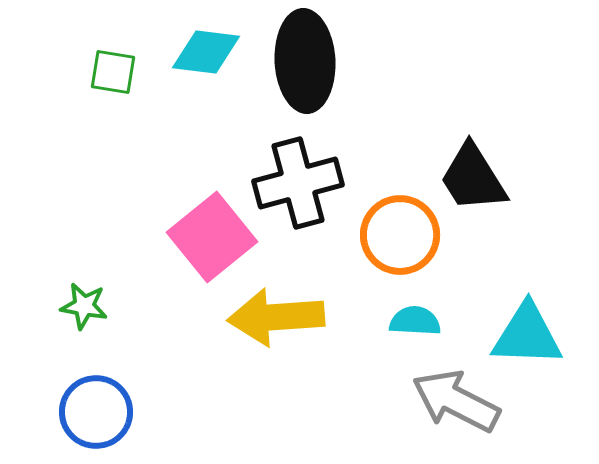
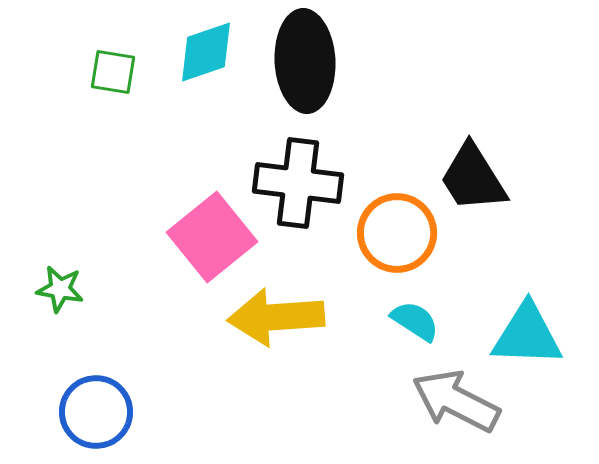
cyan diamond: rotated 26 degrees counterclockwise
black cross: rotated 22 degrees clockwise
orange circle: moved 3 px left, 2 px up
green star: moved 24 px left, 17 px up
cyan semicircle: rotated 30 degrees clockwise
